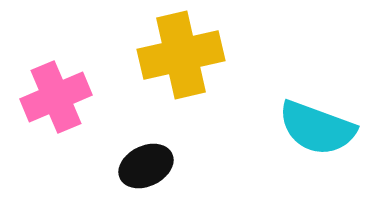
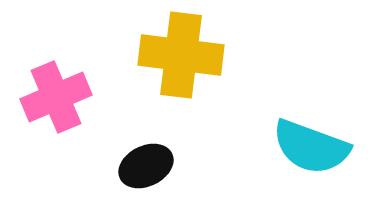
yellow cross: rotated 20 degrees clockwise
cyan semicircle: moved 6 px left, 19 px down
